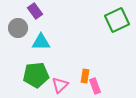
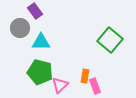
green square: moved 7 px left, 20 px down; rotated 25 degrees counterclockwise
gray circle: moved 2 px right
green pentagon: moved 4 px right, 3 px up; rotated 20 degrees clockwise
